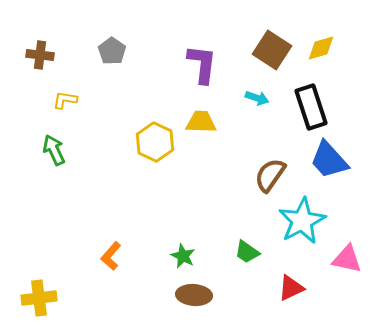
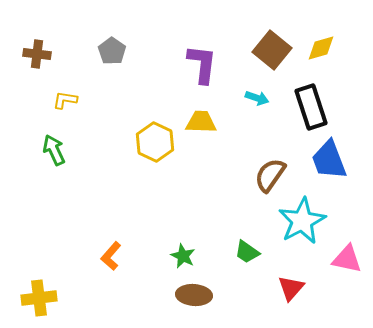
brown square: rotated 6 degrees clockwise
brown cross: moved 3 px left, 1 px up
blue trapezoid: rotated 21 degrees clockwise
red triangle: rotated 24 degrees counterclockwise
